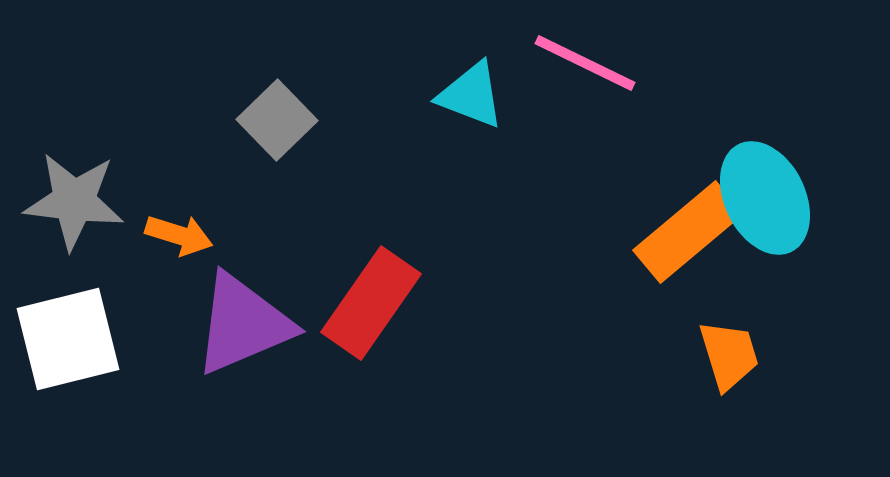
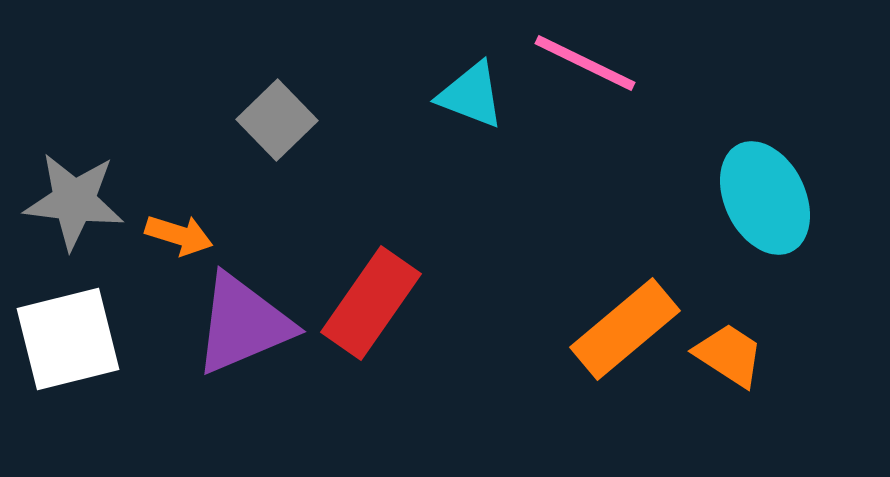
orange rectangle: moved 63 px left, 97 px down
orange trapezoid: rotated 40 degrees counterclockwise
